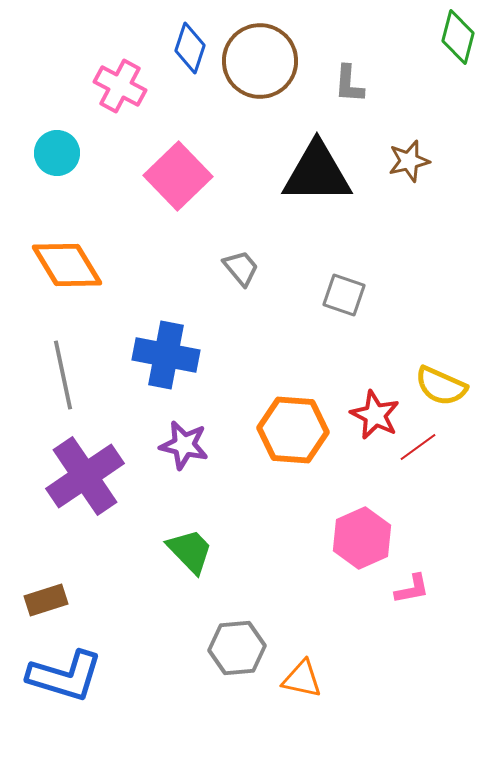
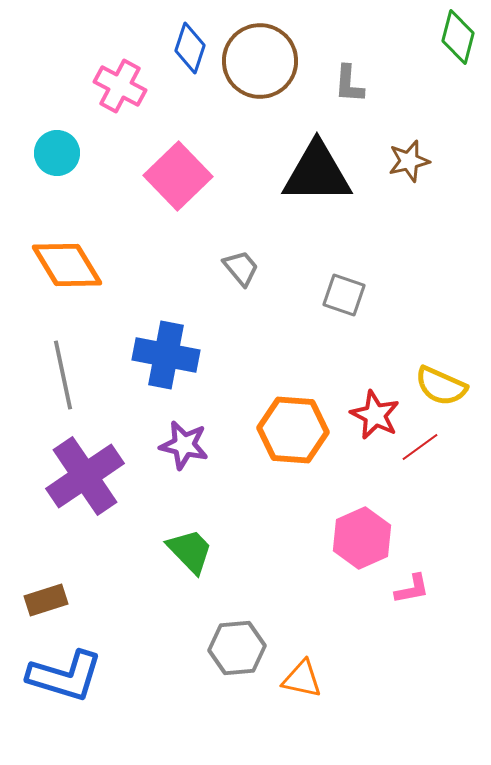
red line: moved 2 px right
